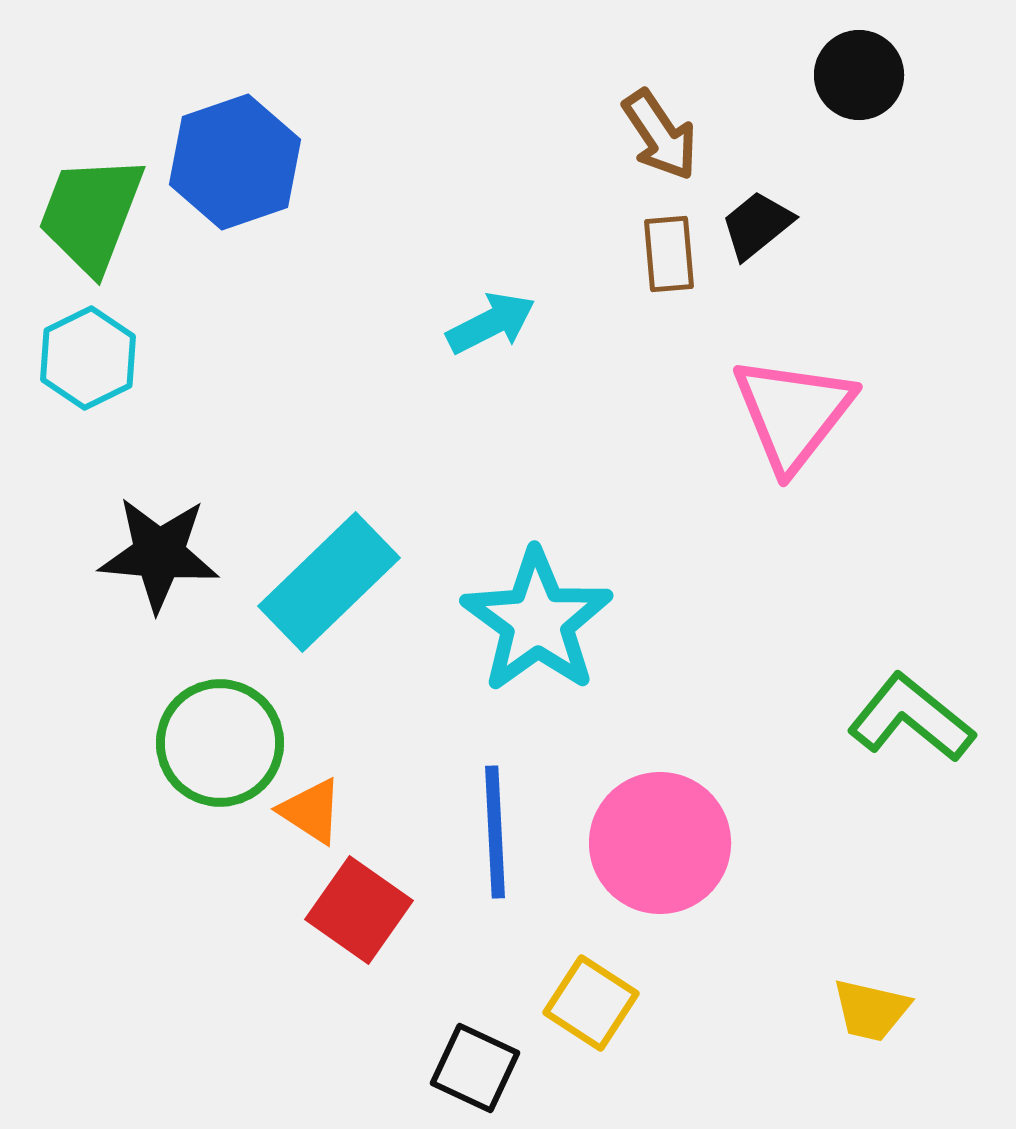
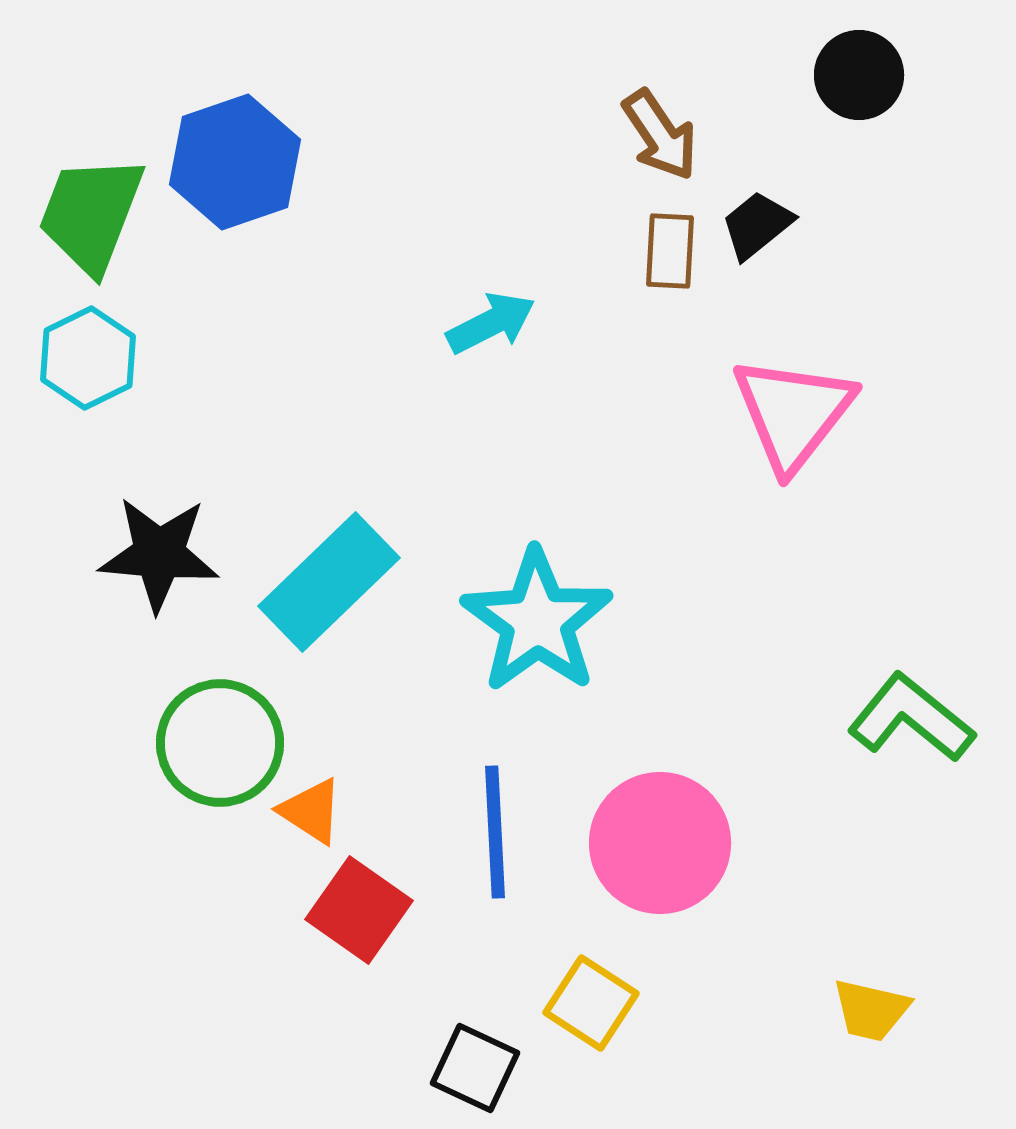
brown rectangle: moved 1 px right, 3 px up; rotated 8 degrees clockwise
